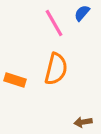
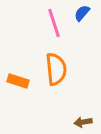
pink line: rotated 12 degrees clockwise
orange semicircle: rotated 20 degrees counterclockwise
orange rectangle: moved 3 px right, 1 px down
